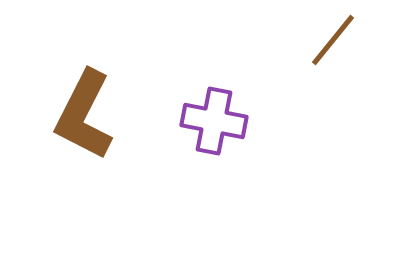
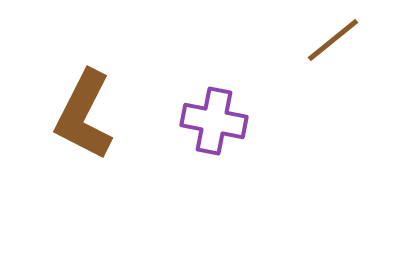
brown line: rotated 12 degrees clockwise
